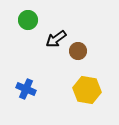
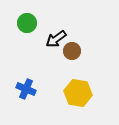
green circle: moved 1 px left, 3 px down
brown circle: moved 6 px left
yellow hexagon: moved 9 px left, 3 px down
